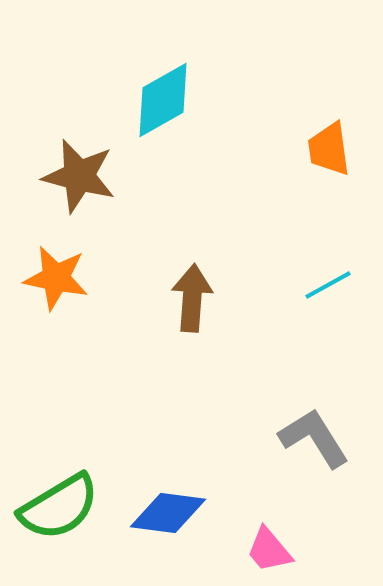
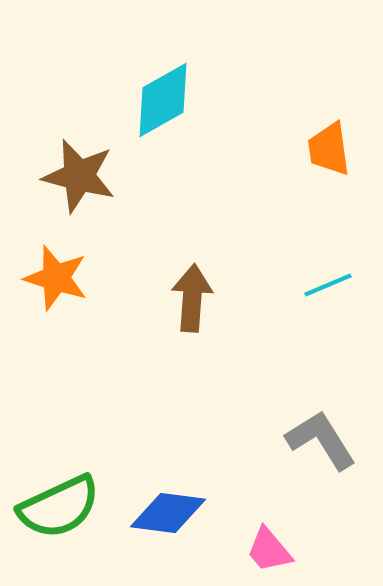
orange star: rotated 6 degrees clockwise
cyan line: rotated 6 degrees clockwise
gray L-shape: moved 7 px right, 2 px down
green semicircle: rotated 6 degrees clockwise
